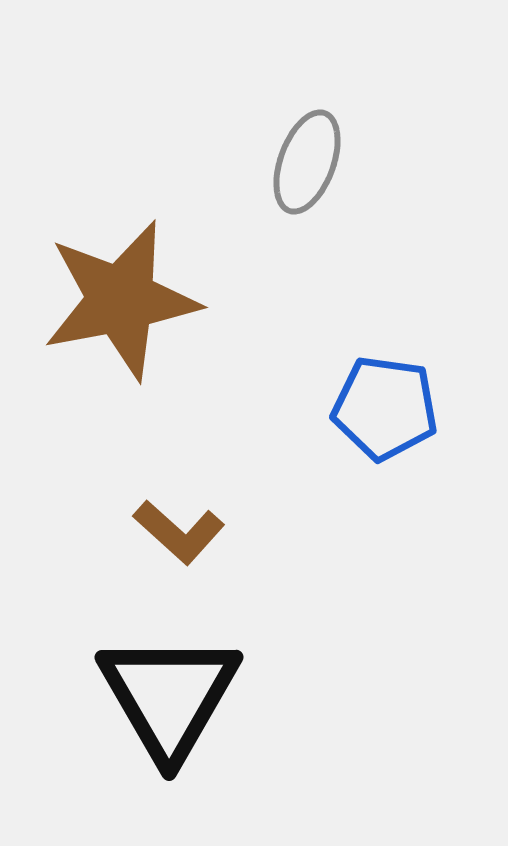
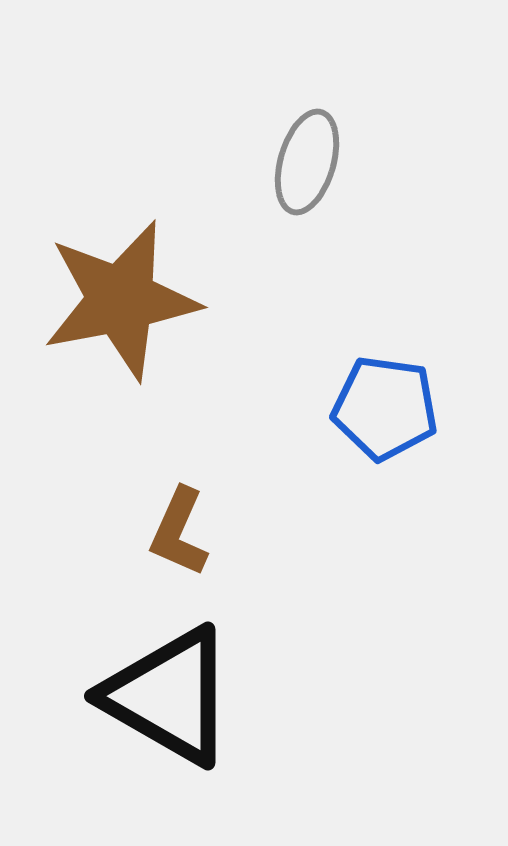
gray ellipse: rotated 4 degrees counterclockwise
brown L-shape: rotated 72 degrees clockwise
black triangle: rotated 30 degrees counterclockwise
